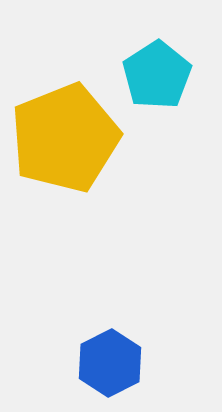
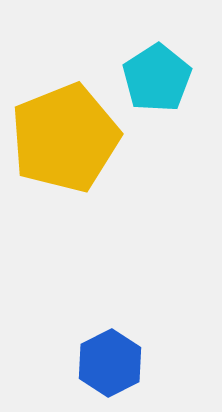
cyan pentagon: moved 3 px down
